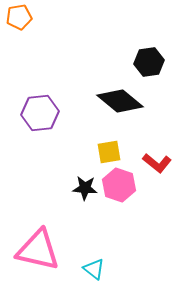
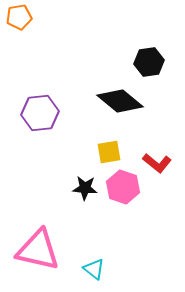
pink hexagon: moved 4 px right, 2 px down
